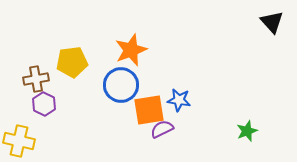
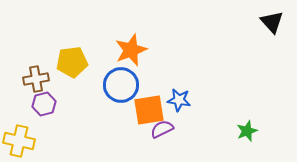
purple hexagon: rotated 20 degrees clockwise
